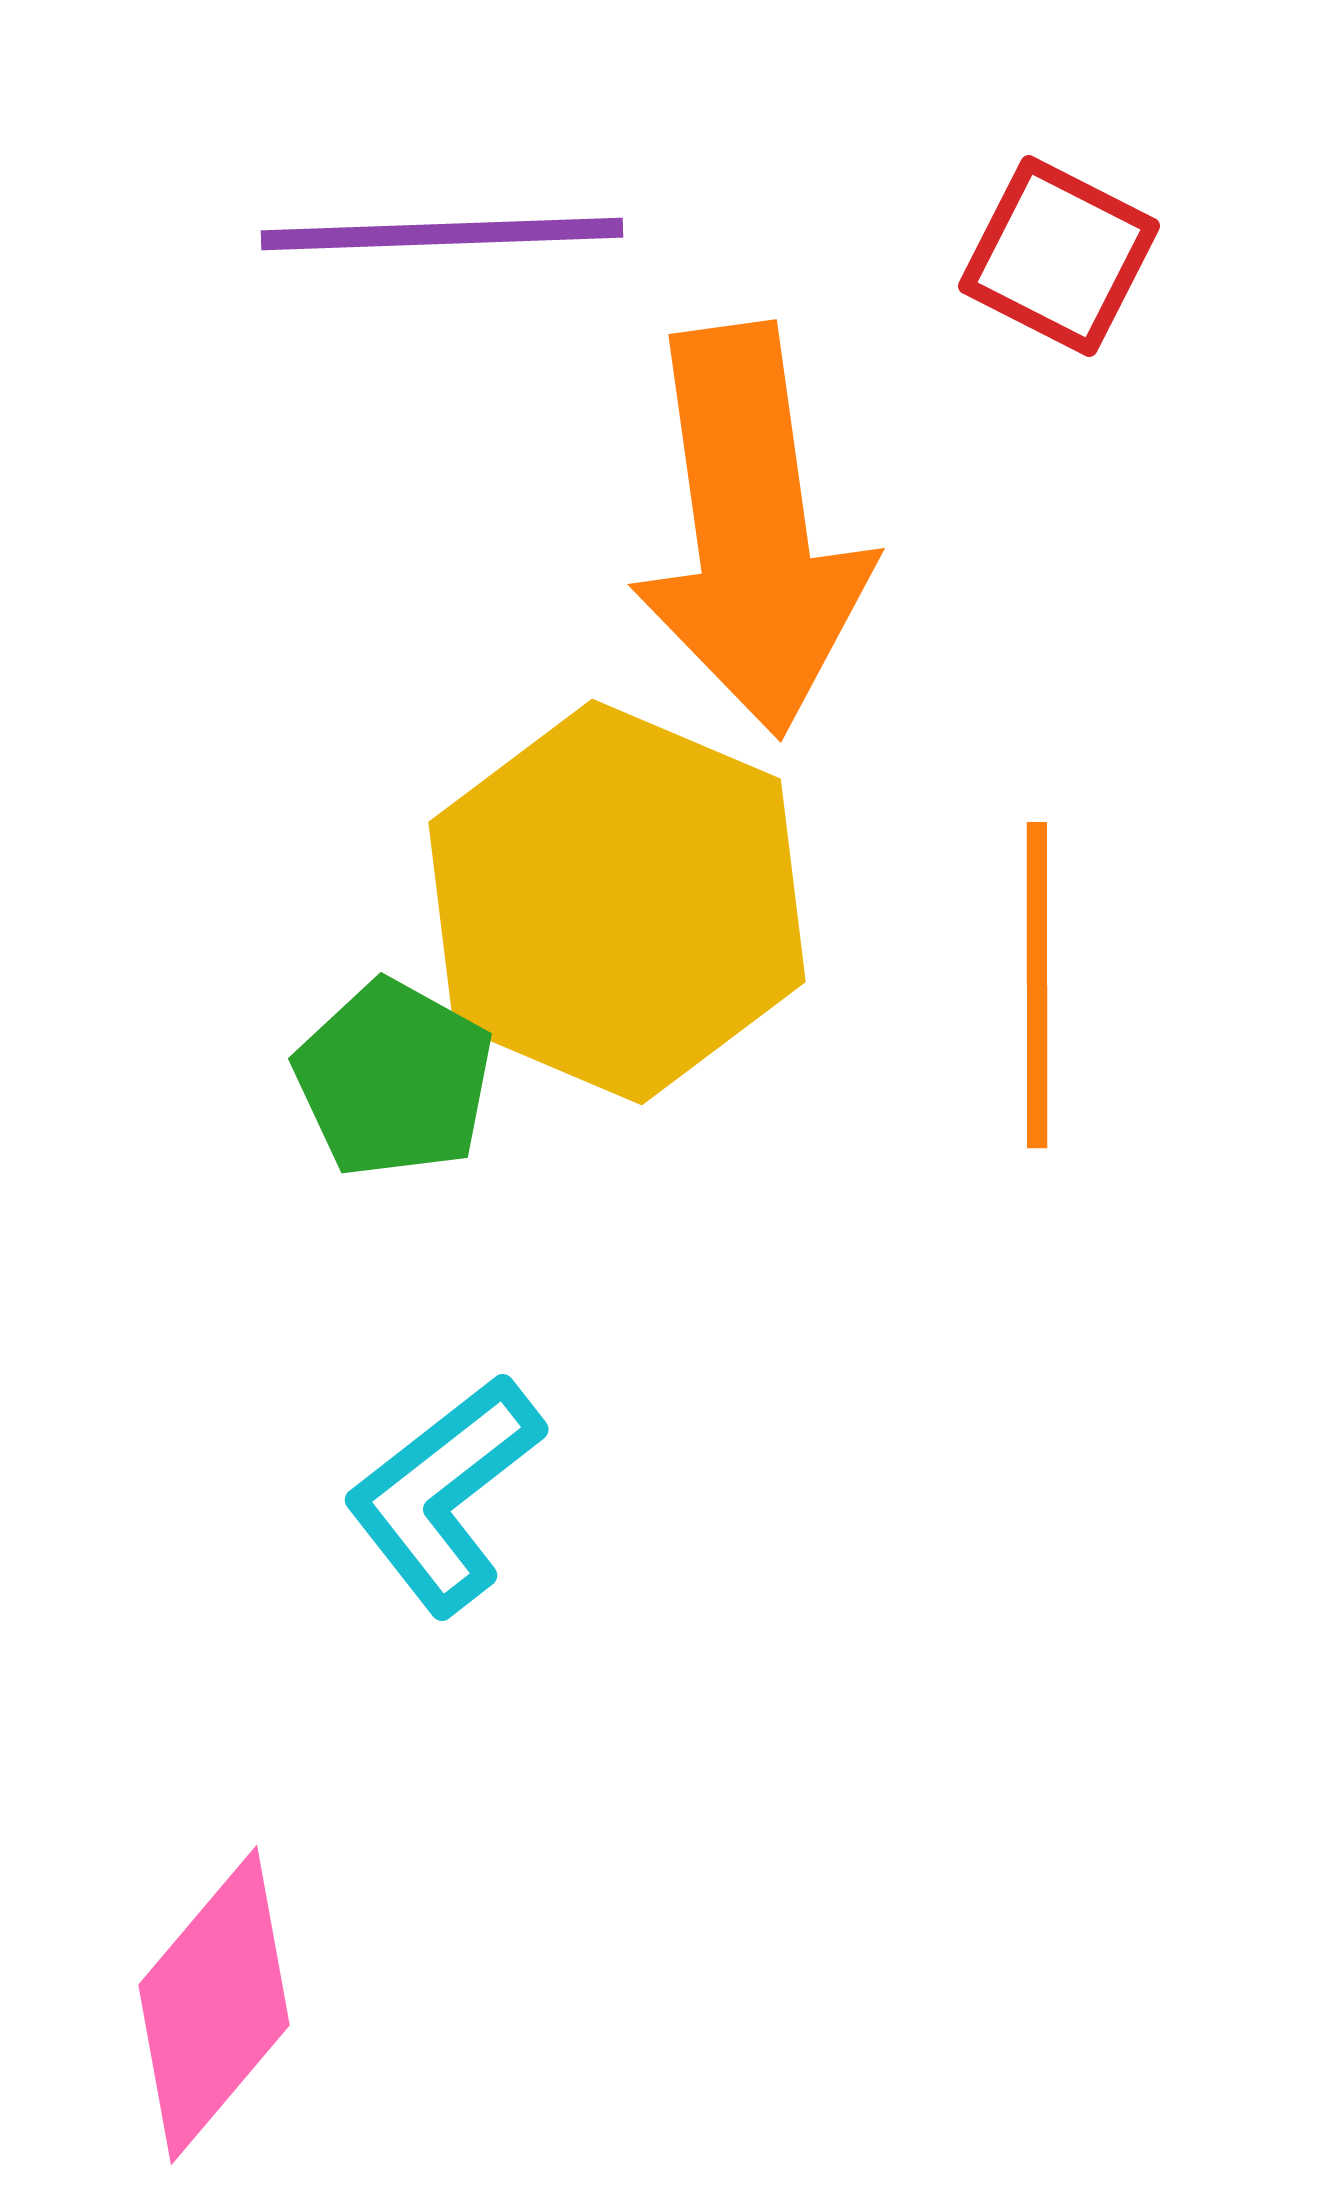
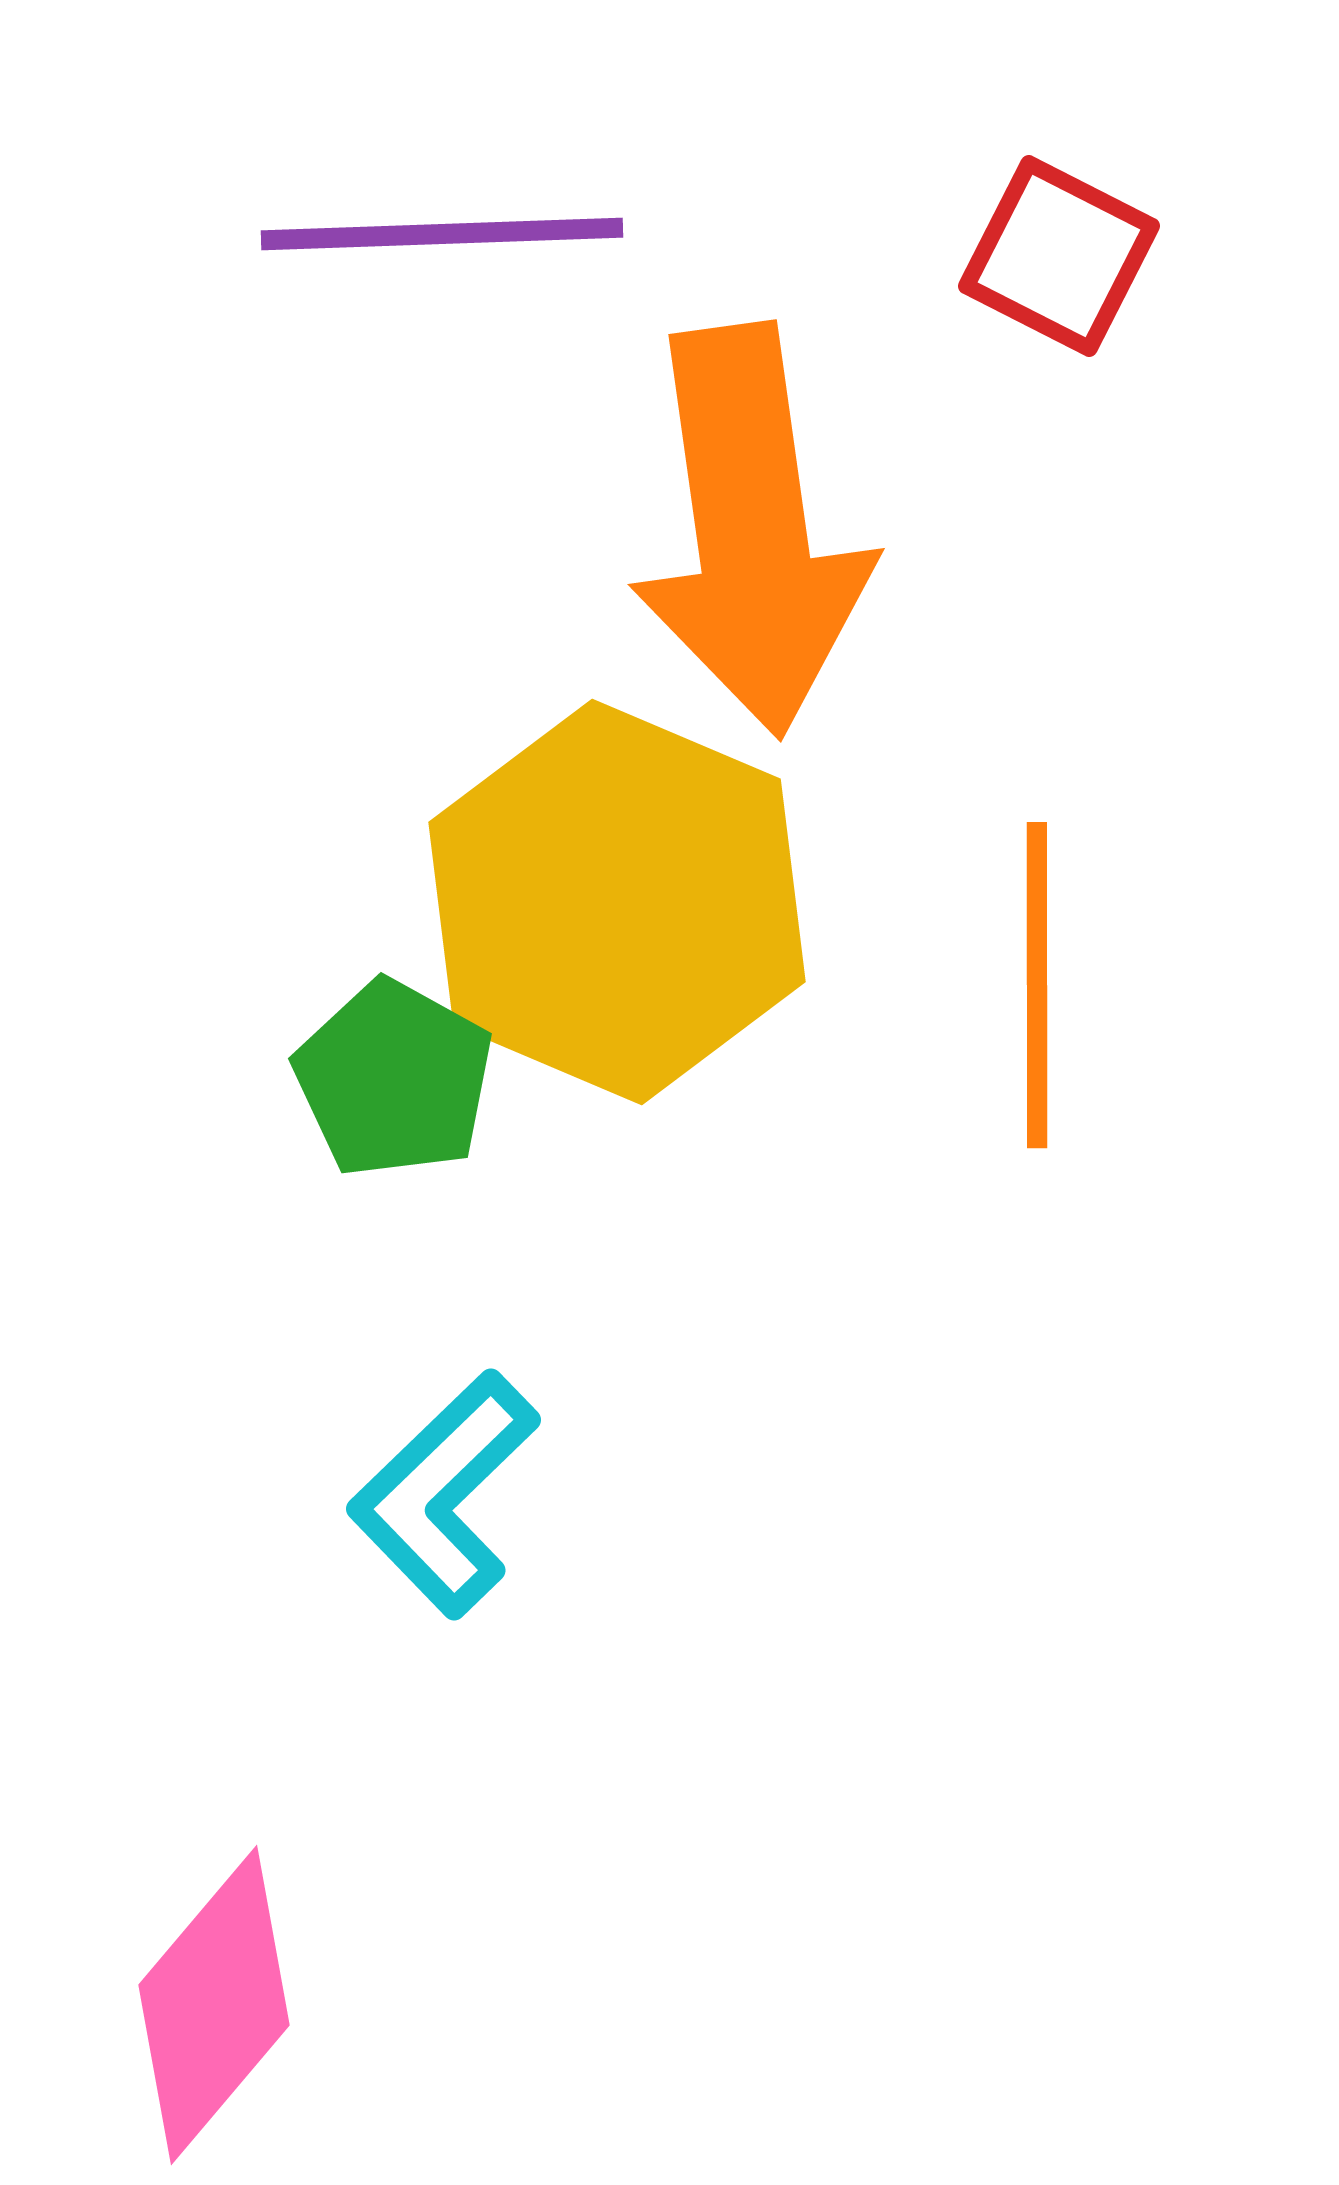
cyan L-shape: rotated 6 degrees counterclockwise
